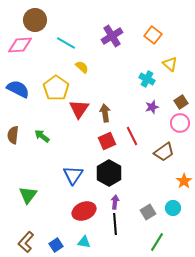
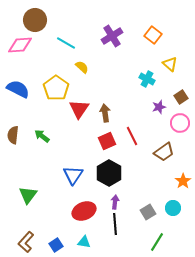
brown square: moved 5 px up
purple star: moved 7 px right
orange star: moved 1 px left
